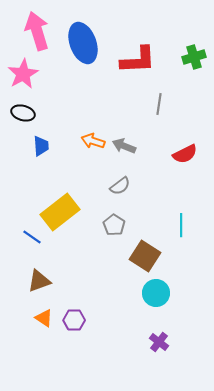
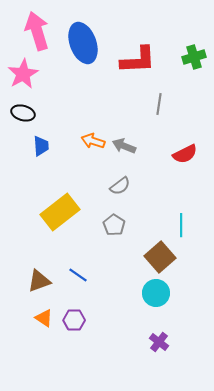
blue line: moved 46 px right, 38 px down
brown square: moved 15 px right, 1 px down; rotated 16 degrees clockwise
